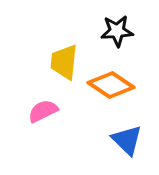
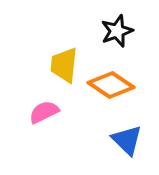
black star: rotated 16 degrees counterclockwise
yellow trapezoid: moved 3 px down
pink semicircle: moved 1 px right, 1 px down
